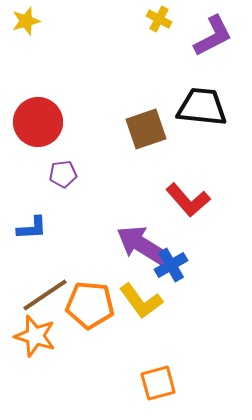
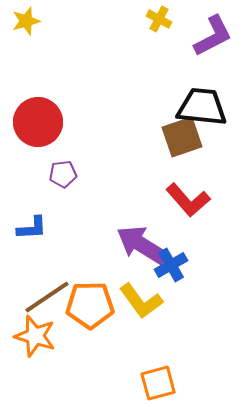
brown square: moved 36 px right, 8 px down
brown line: moved 2 px right, 2 px down
orange pentagon: rotated 6 degrees counterclockwise
